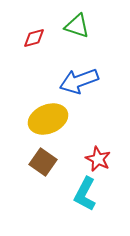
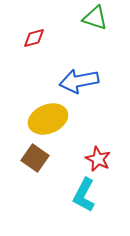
green triangle: moved 18 px right, 8 px up
blue arrow: rotated 9 degrees clockwise
brown square: moved 8 px left, 4 px up
cyan L-shape: moved 1 px left, 1 px down
